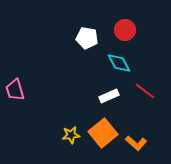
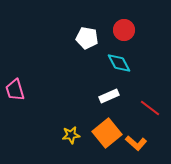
red circle: moved 1 px left
red line: moved 5 px right, 17 px down
orange square: moved 4 px right
